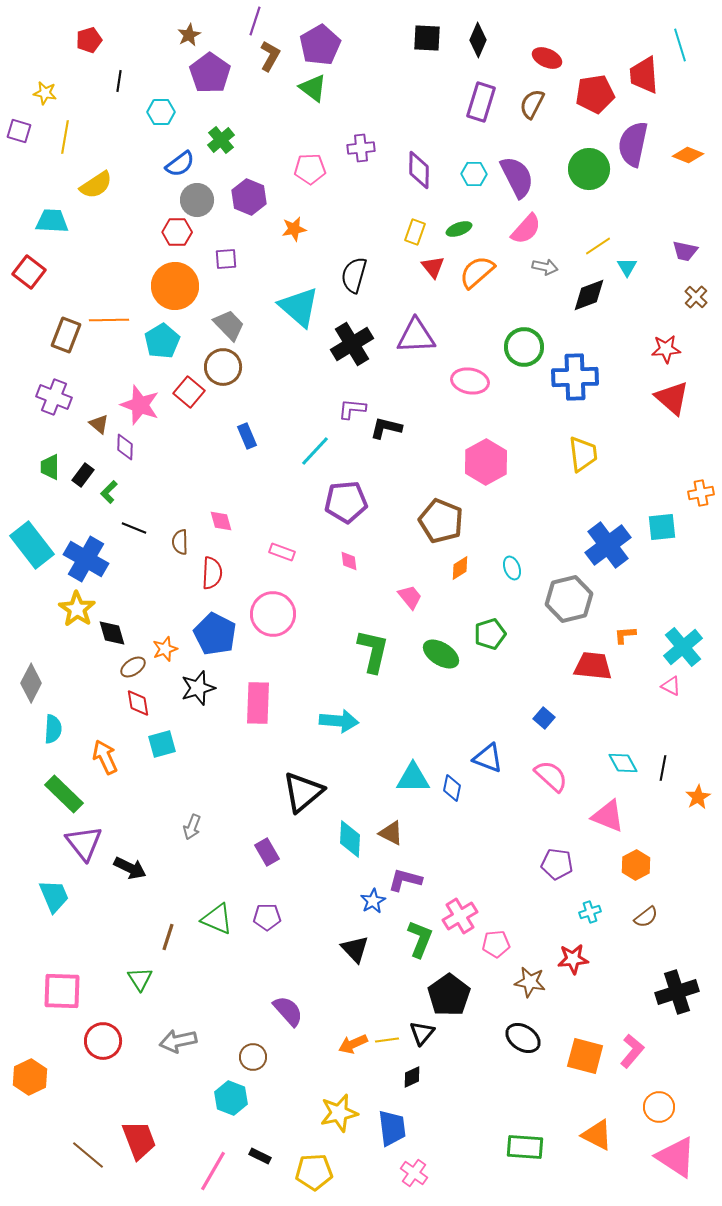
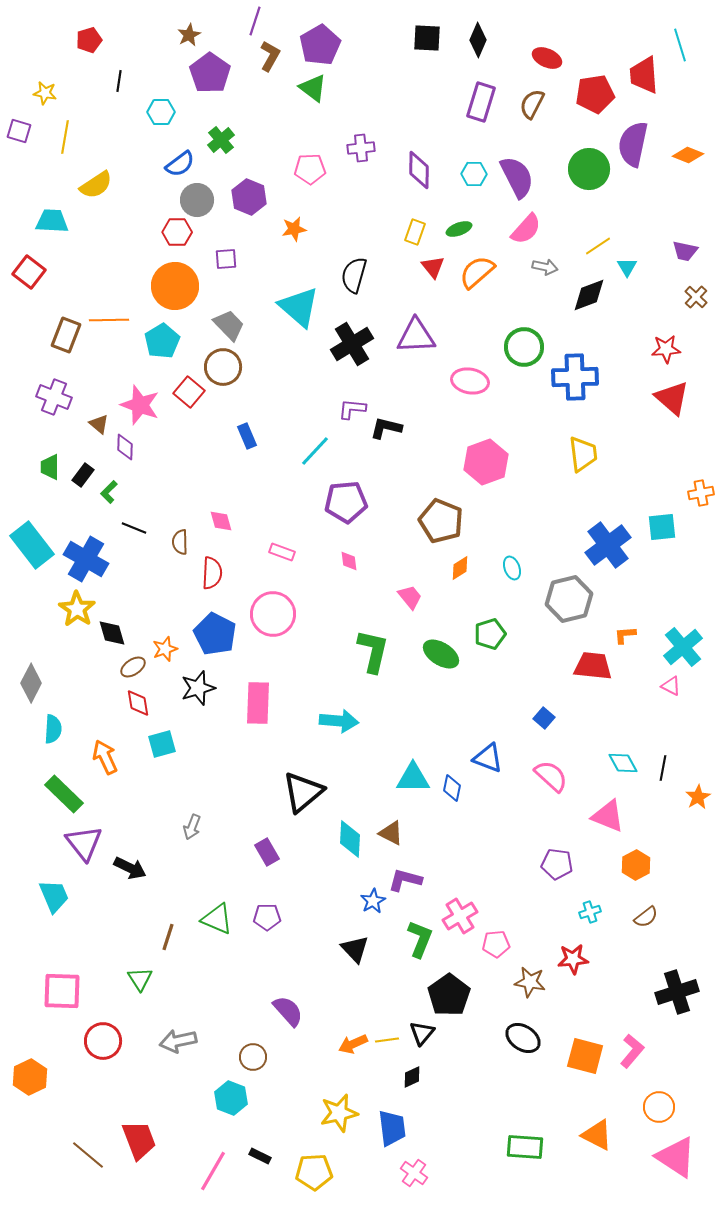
pink hexagon at (486, 462): rotated 9 degrees clockwise
